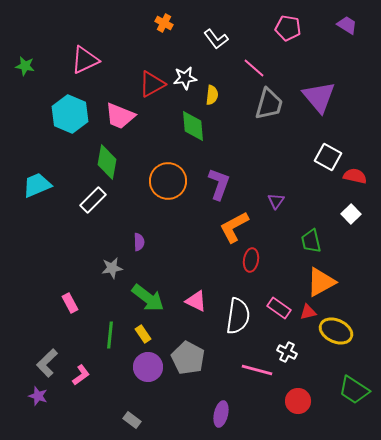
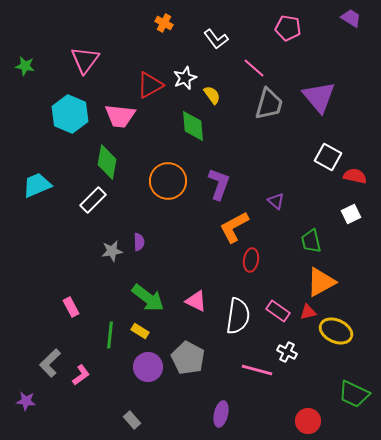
purple trapezoid at (347, 25): moved 4 px right, 7 px up
pink triangle at (85, 60): rotated 28 degrees counterclockwise
white star at (185, 78): rotated 15 degrees counterclockwise
red triangle at (152, 84): moved 2 px left, 1 px down
yellow semicircle at (212, 95): rotated 42 degrees counterclockwise
pink trapezoid at (120, 116): rotated 16 degrees counterclockwise
purple triangle at (276, 201): rotated 24 degrees counterclockwise
white square at (351, 214): rotated 18 degrees clockwise
gray star at (112, 268): moved 17 px up
pink rectangle at (70, 303): moved 1 px right, 4 px down
pink rectangle at (279, 308): moved 1 px left, 3 px down
yellow rectangle at (143, 334): moved 3 px left, 3 px up; rotated 24 degrees counterclockwise
gray L-shape at (47, 363): moved 3 px right
green trapezoid at (354, 390): moved 4 px down; rotated 8 degrees counterclockwise
purple star at (38, 396): moved 12 px left, 5 px down; rotated 12 degrees counterclockwise
red circle at (298, 401): moved 10 px right, 20 px down
gray rectangle at (132, 420): rotated 12 degrees clockwise
